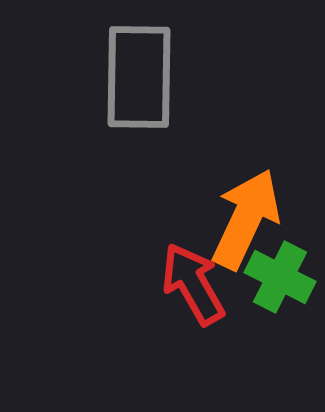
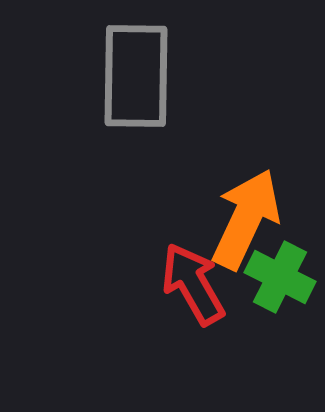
gray rectangle: moved 3 px left, 1 px up
